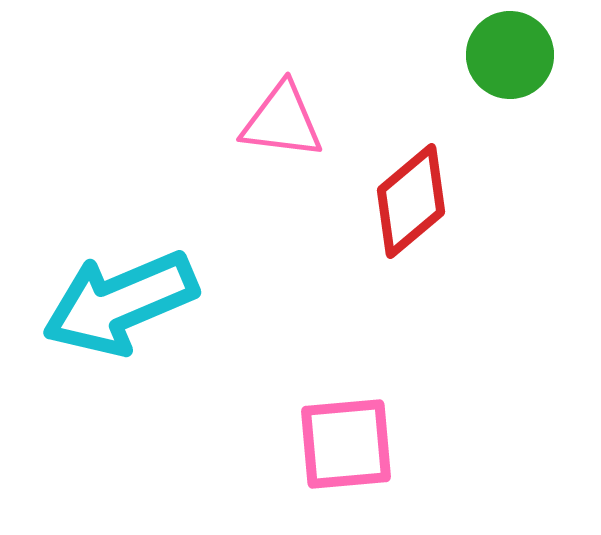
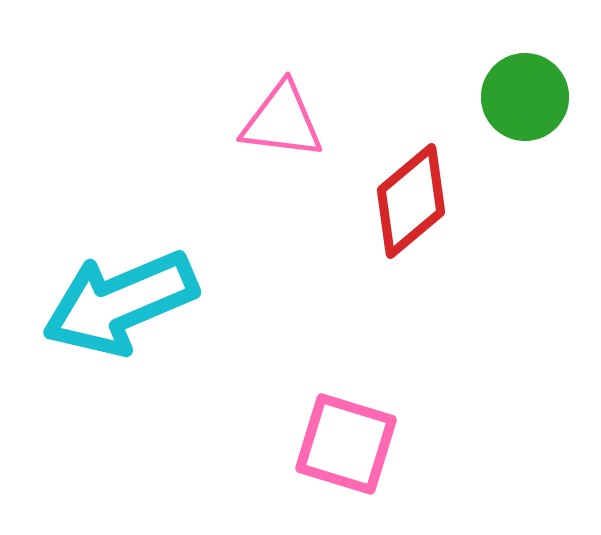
green circle: moved 15 px right, 42 px down
pink square: rotated 22 degrees clockwise
